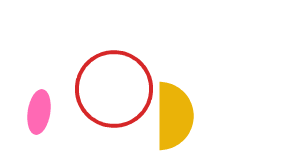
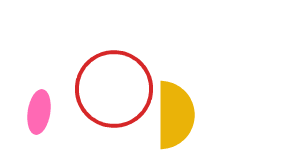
yellow semicircle: moved 1 px right, 1 px up
